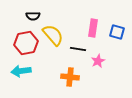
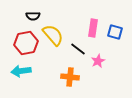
blue square: moved 2 px left
black line: rotated 28 degrees clockwise
